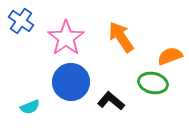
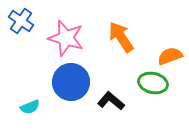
pink star: rotated 21 degrees counterclockwise
